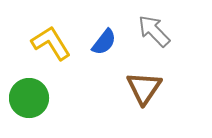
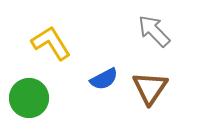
blue semicircle: moved 37 px down; rotated 24 degrees clockwise
brown triangle: moved 6 px right
